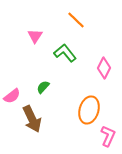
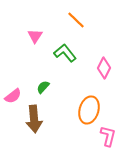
pink semicircle: moved 1 px right
brown arrow: moved 2 px right; rotated 20 degrees clockwise
pink L-shape: rotated 10 degrees counterclockwise
